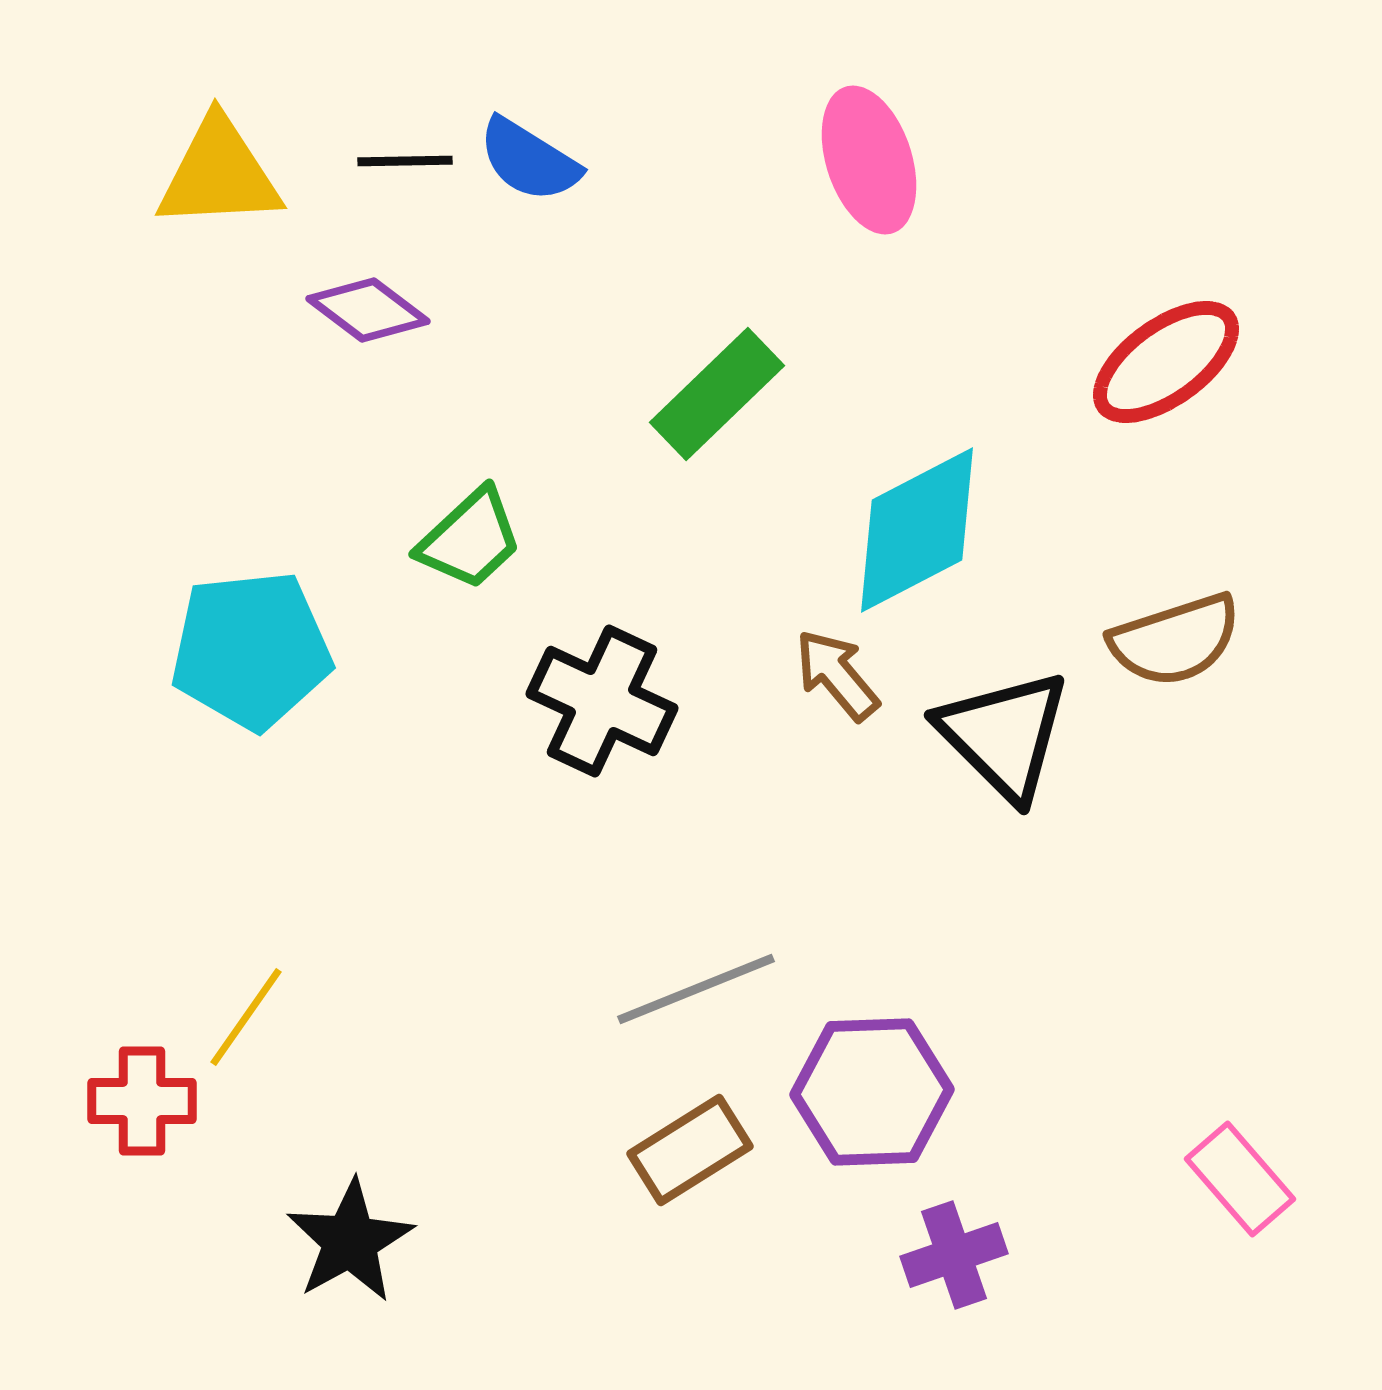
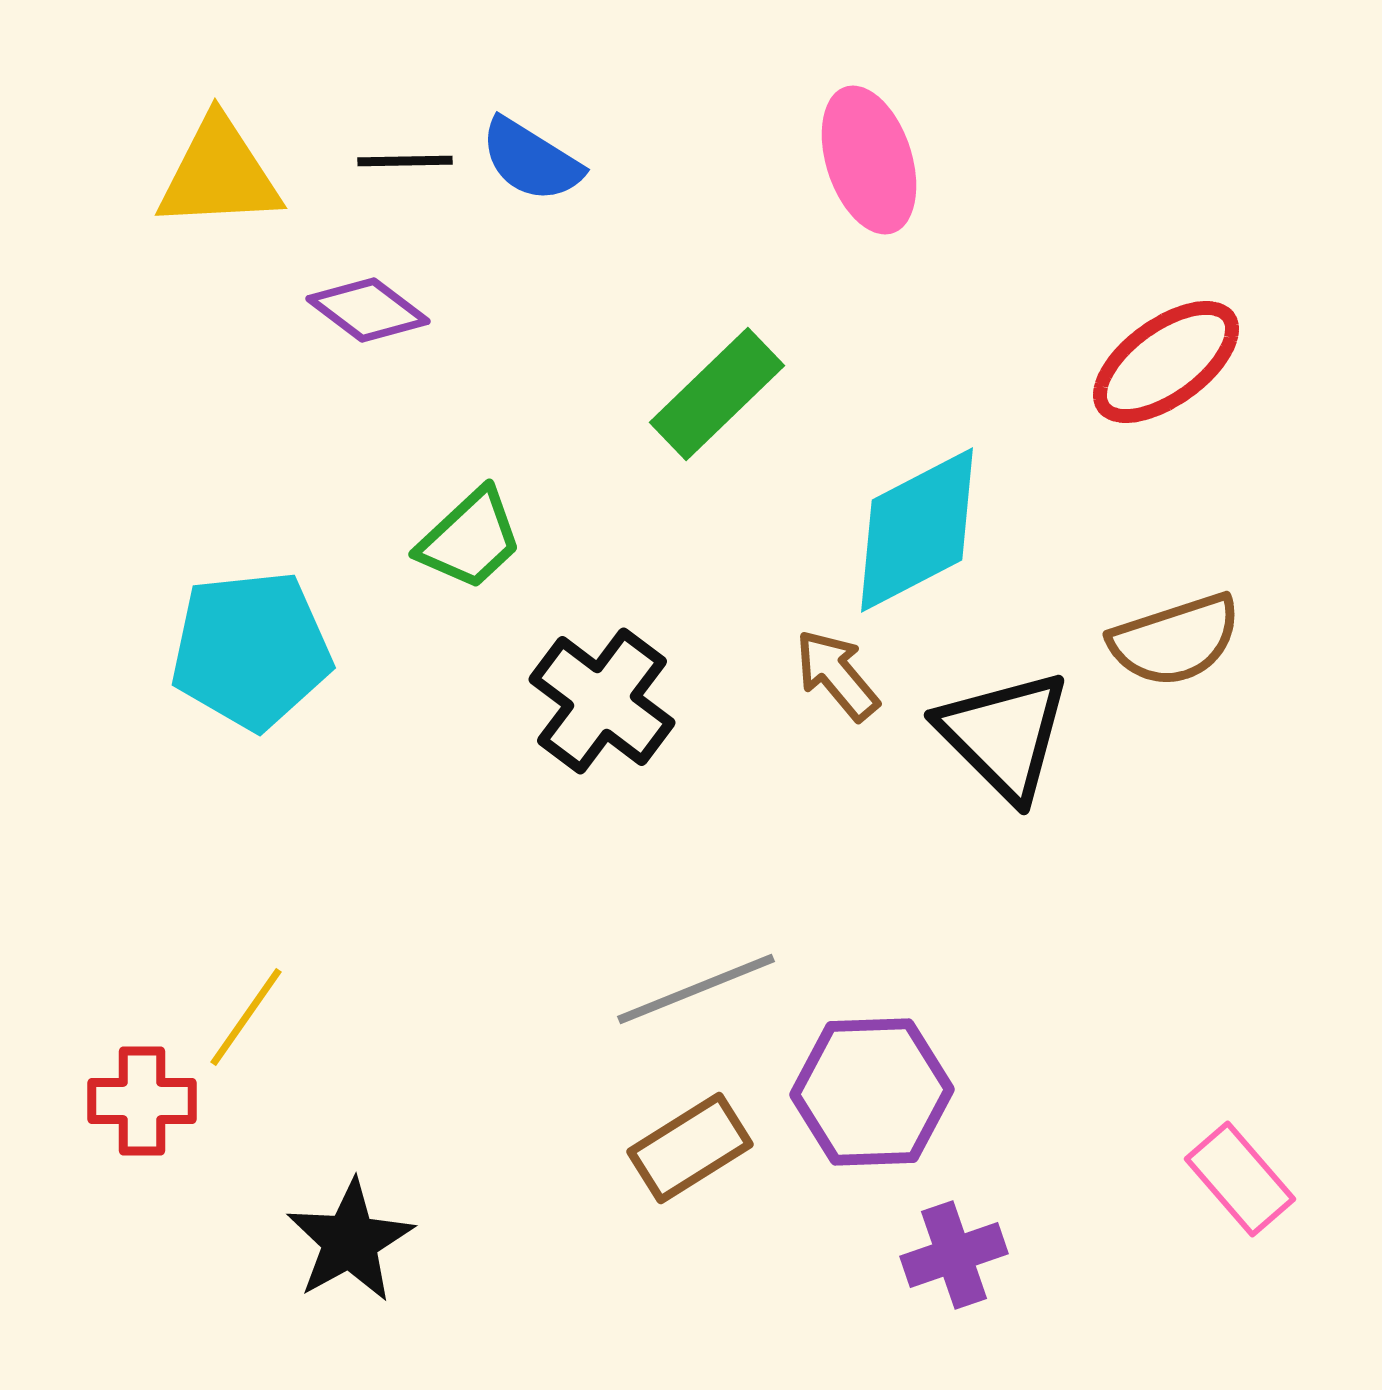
blue semicircle: moved 2 px right
black cross: rotated 12 degrees clockwise
brown rectangle: moved 2 px up
